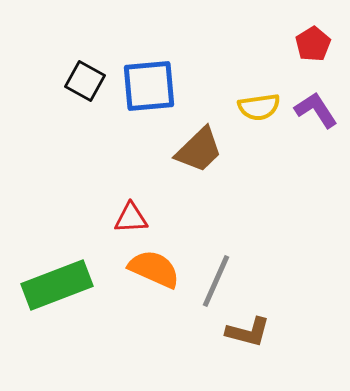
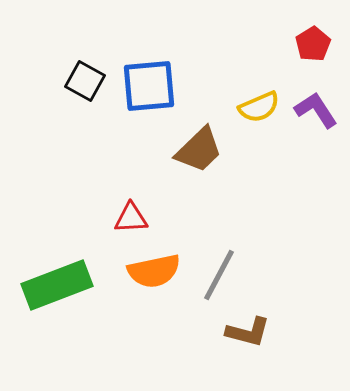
yellow semicircle: rotated 15 degrees counterclockwise
orange semicircle: moved 2 px down; rotated 144 degrees clockwise
gray line: moved 3 px right, 6 px up; rotated 4 degrees clockwise
